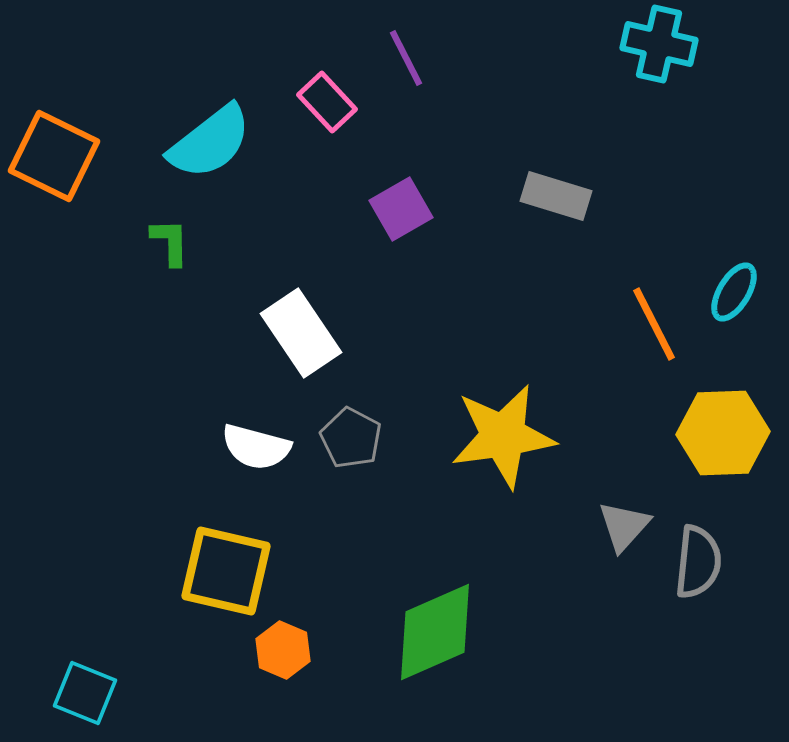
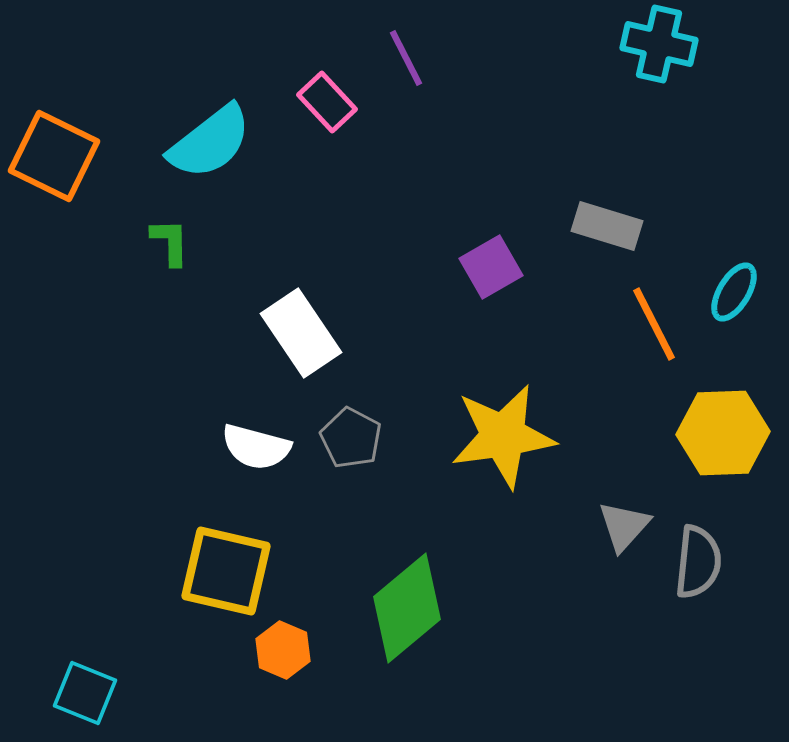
gray rectangle: moved 51 px right, 30 px down
purple square: moved 90 px right, 58 px down
green diamond: moved 28 px left, 24 px up; rotated 16 degrees counterclockwise
